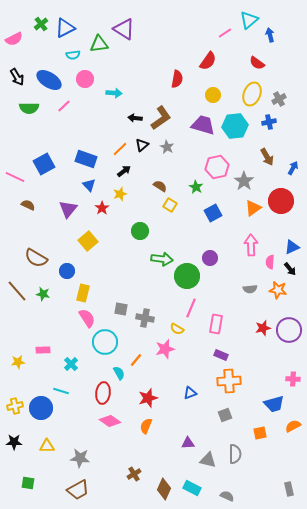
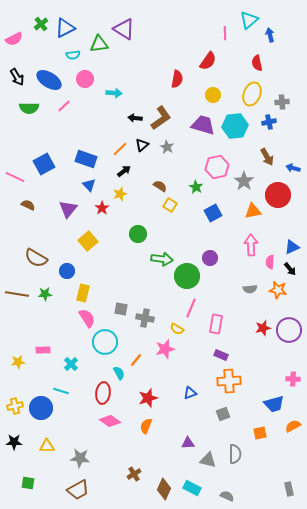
pink line at (225, 33): rotated 56 degrees counterclockwise
red semicircle at (257, 63): rotated 42 degrees clockwise
gray cross at (279, 99): moved 3 px right, 3 px down; rotated 24 degrees clockwise
blue arrow at (293, 168): rotated 104 degrees counterclockwise
red circle at (281, 201): moved 3 px left, 6 px up
orange triangle at (253, 208): moved 3 px down; rotated 24 degrees clockwise
green circle at (140, 231): moved 2 px left, 3 px down
brown line at (17, 291): moved 3 px down; rotated 40 degrees counterclockwise
green star at (43, 294): moved 2 px right; rotated 16 degrees counterclockwise
gray square at (225, 415): moved 2 px left, 1 px up
